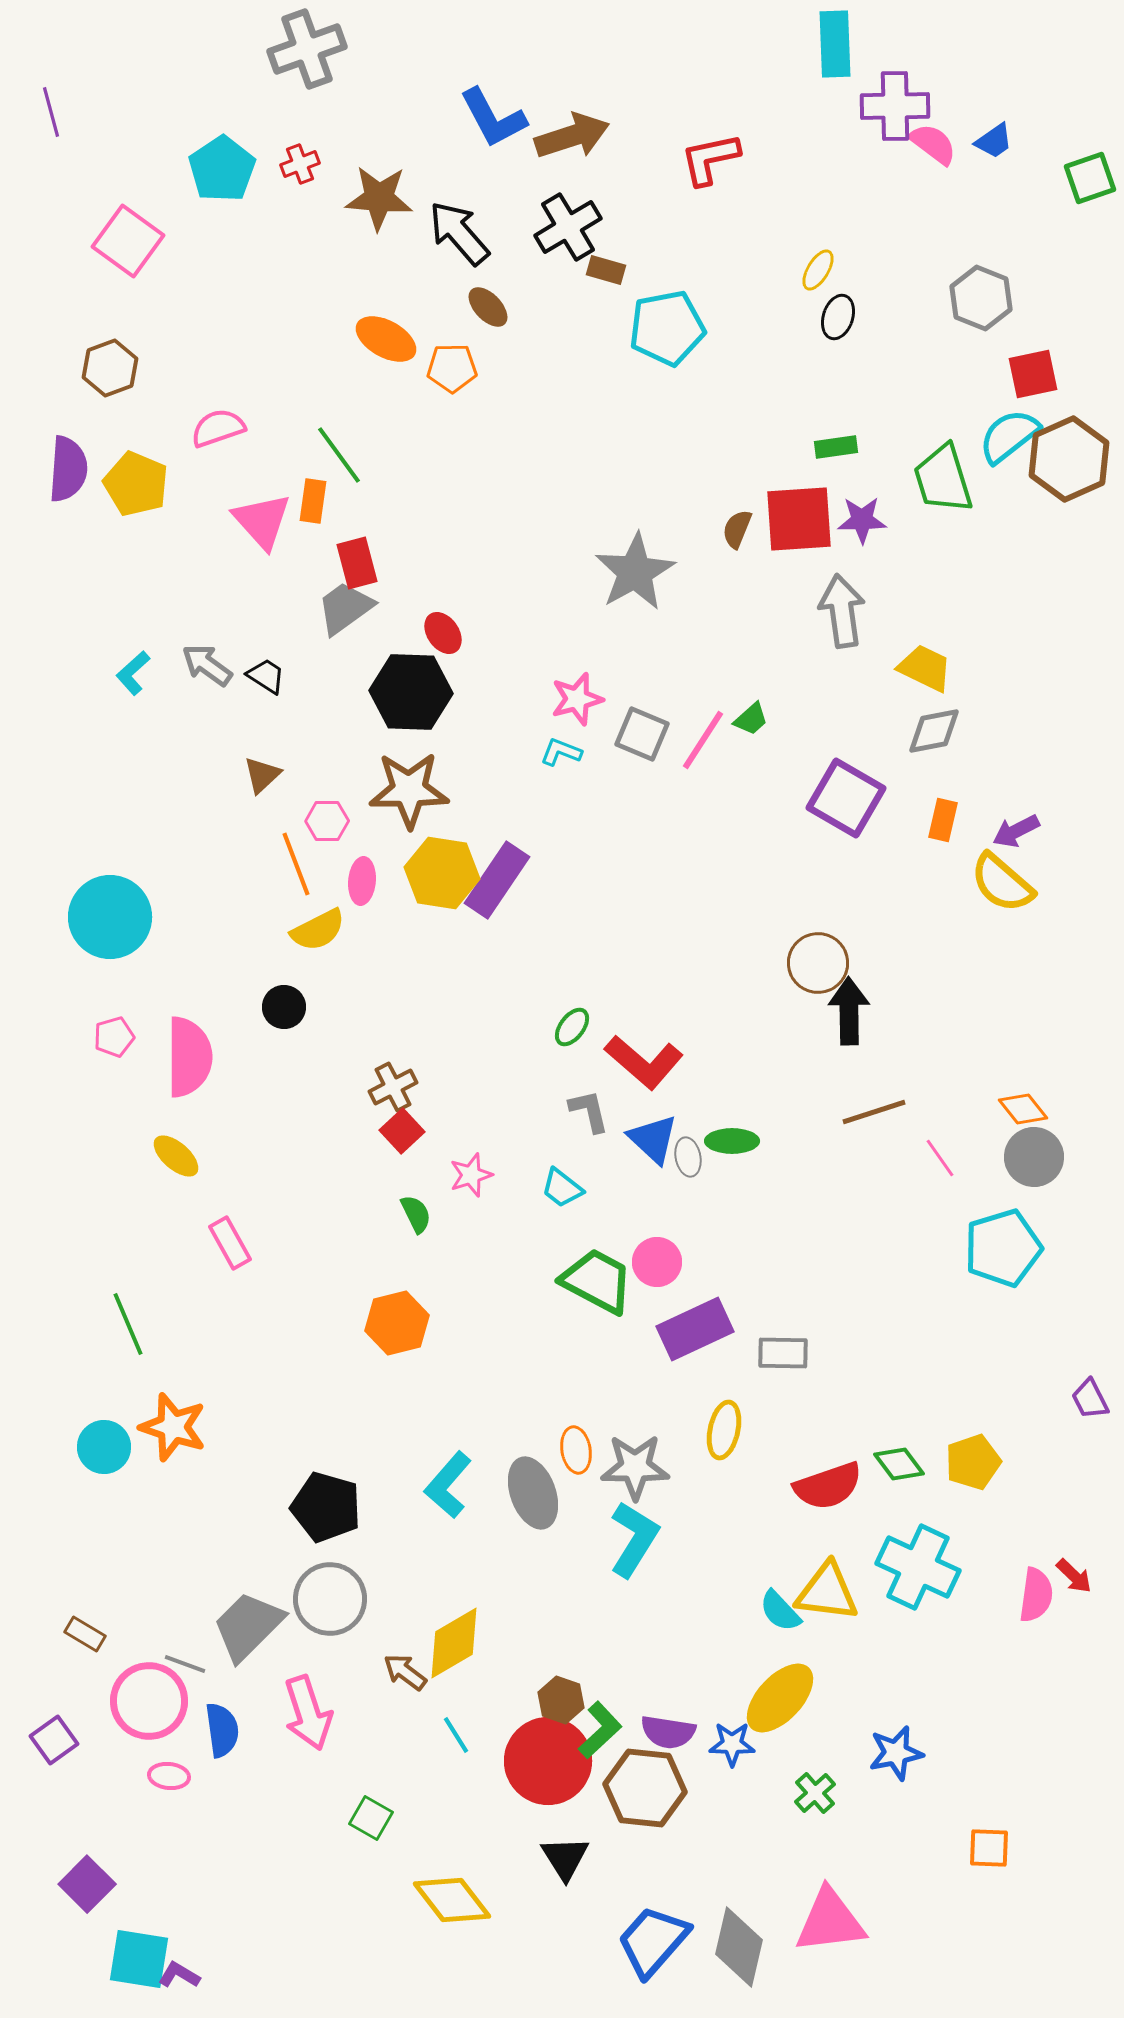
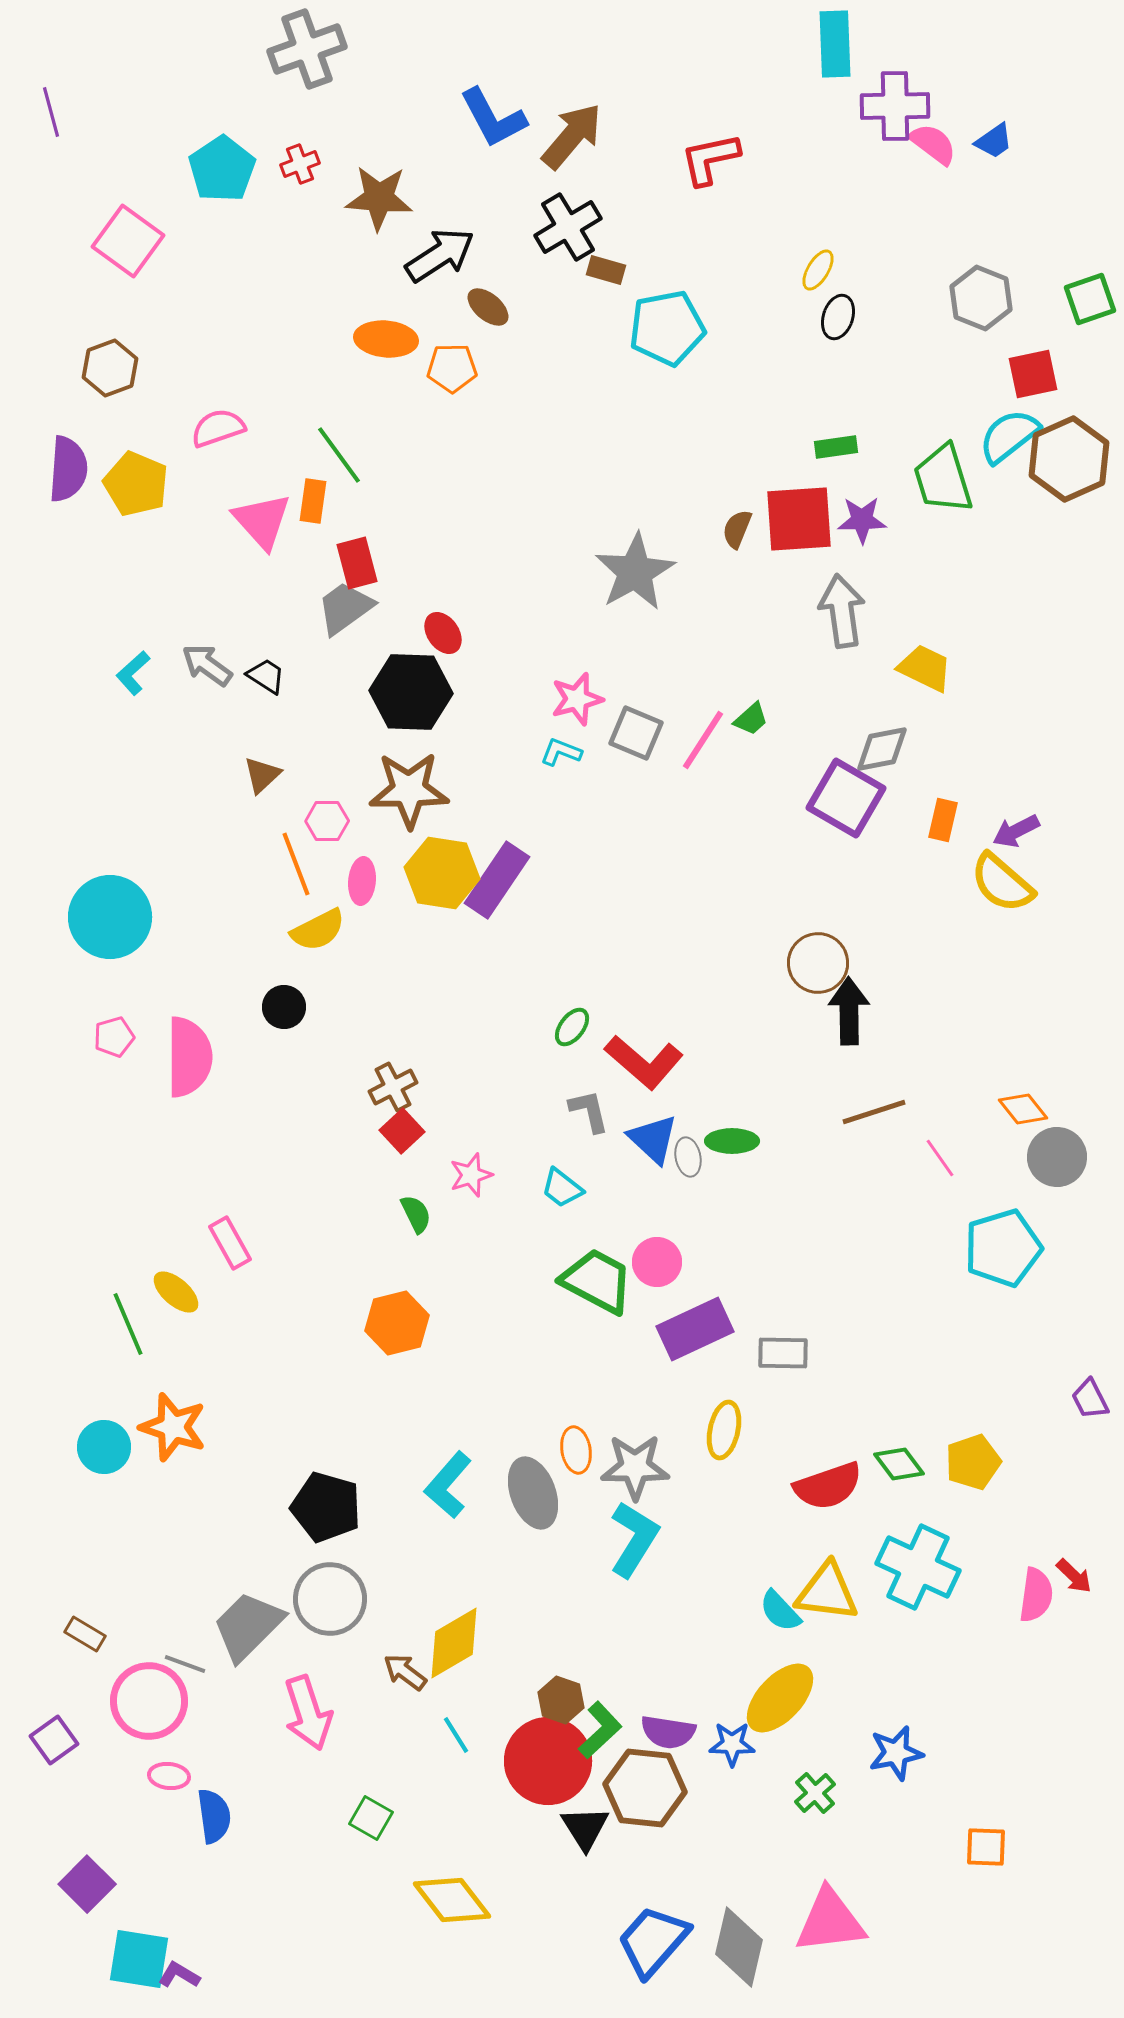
brown arrow at (572, 136): rotated 32 degrees counterclockwise
green square at (1090, 178): moved 121 px down
black arrow at (459, 233): moved 19 px left, 22 px down; rotated 98 degrees clockwise
brown ellipse at (488, 307): rotated 6 degrees counterclockwise
orange ellipse at (386, 339): rotated 24 degrees counterclockwise
gray diamond at (934, 731): moved 52 px left, 18 px down
gray square at (642, 734): moved 6 px left, 1 px up
yellow ellipse at (176, 1156): moved 136 px down
gray circle at (1034, 1157): moved 23 px right
blue semicircle at (222, 1730): moved 8 px left, 86 px down
orange square at (989, 1848): moved 3 px left, 1 px up
black triangle at (565, 1858): moved 20 px right, 30 px up
